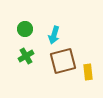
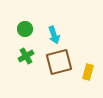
cyan arrow: rotated 36 degrees counterclockwise
brown square: moved 4 px left, 1 px down
yellow rectangle: rotated 21 degrees clockwise
